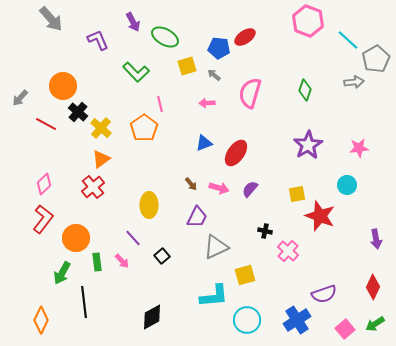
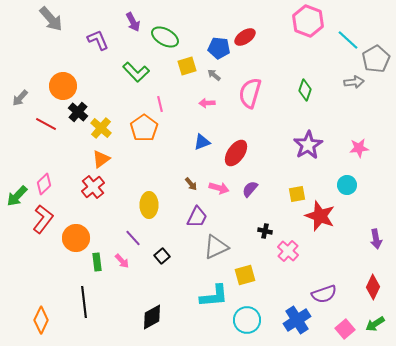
blue triangle at (204, 143): moved 2 px left, 1 px up
green arrow at (62, 273): moved 45 px left, 77 px up; rotated 15 degrees clockwise
